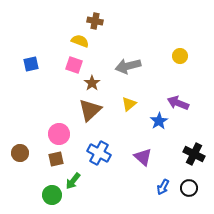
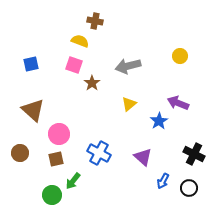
brown triangle: moved 57 px left; rotated 35 degrees counterclockwise
blue arrow: moved 6 px up
